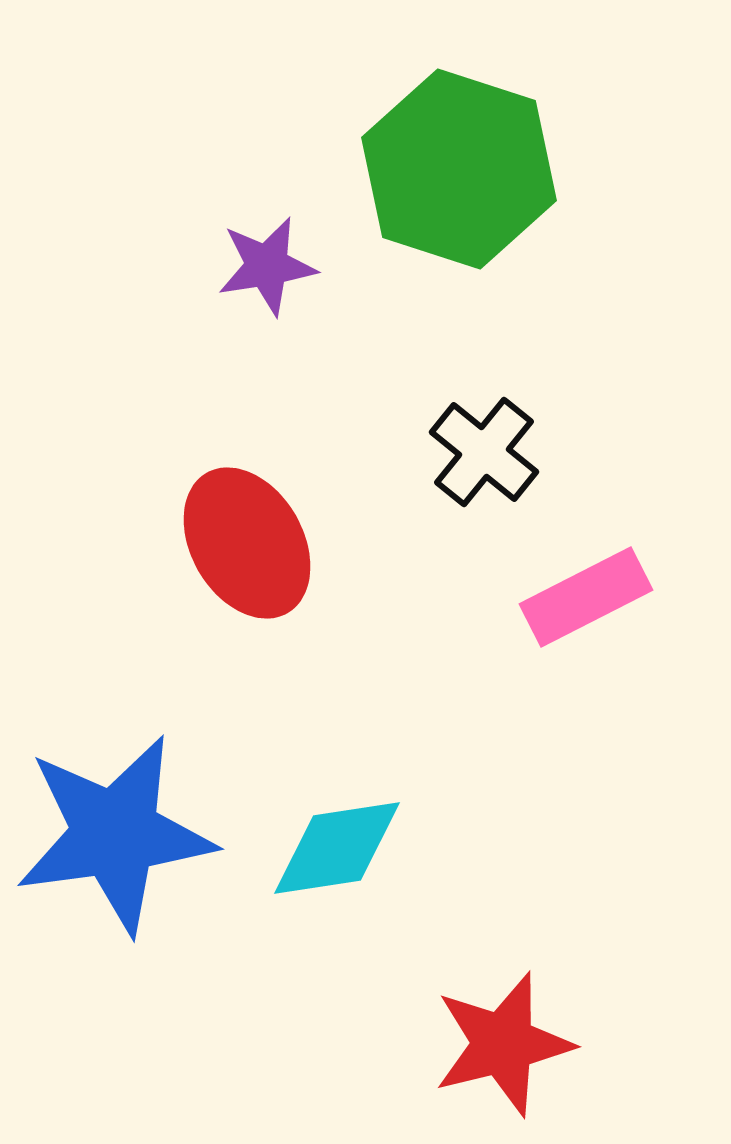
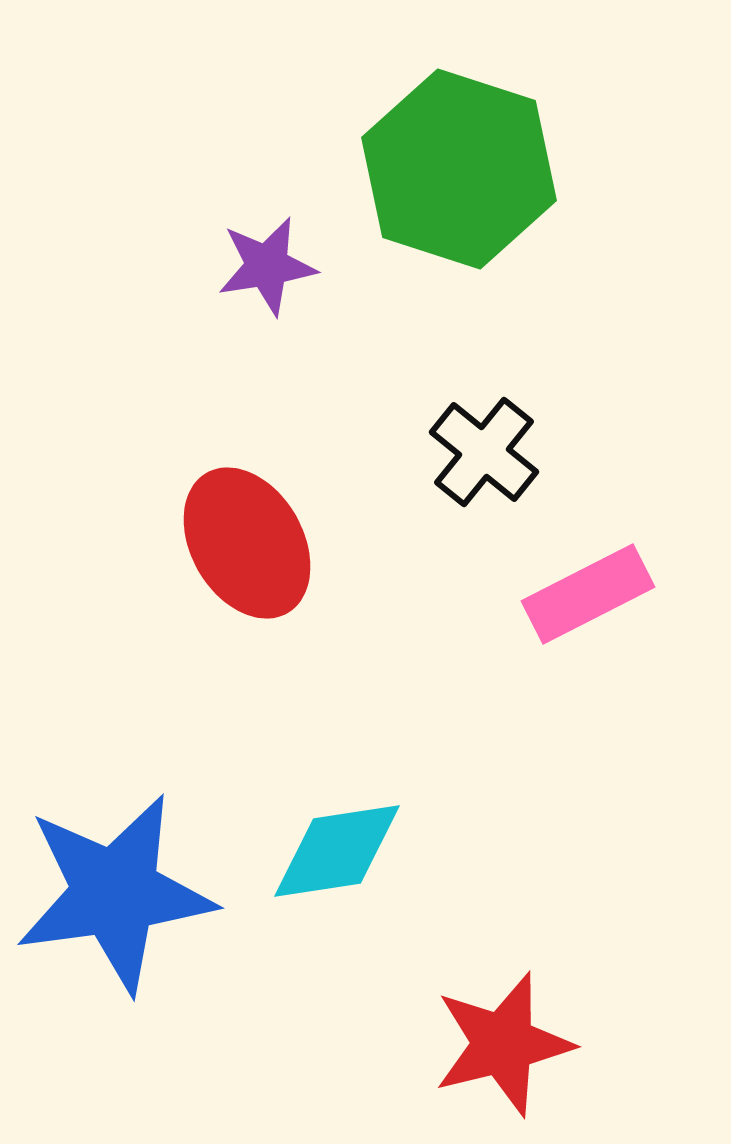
pink rectangle: moved 2 px right, 3 px up
blue star: moved 59 px down
cyan diamond: moved 3 px down
